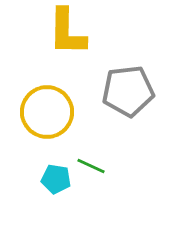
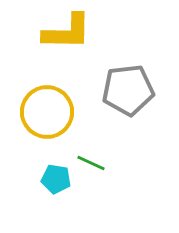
yellow L-shape: rotated 90 degrees counterclockwise
gray pentagon: moved 1 px up
green line: moved 3 px up
